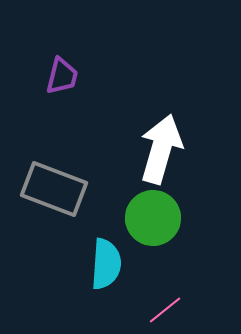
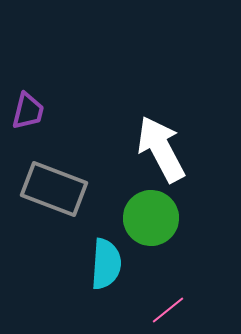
purple trapezoid: moved 34 px left, 35 px down
white arrow: rotated 44 degrees counterclockwise
green circle: moved 2 px left
pink line: moved 3 px right
